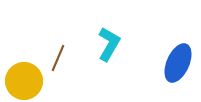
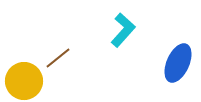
cyan L-shape: moved 14 px right, 14 px up; rotated 12 degrees clockwise
brown line: rotated 28 degrees clockwise
